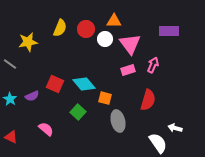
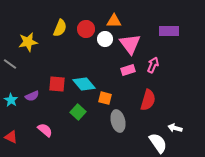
red square: moved 2 px right; rotated 18 degrees counterclockwise
cyan star: moved 1 px right, 1 px down
pink semicircle: moved 1 px left, 1 px down
